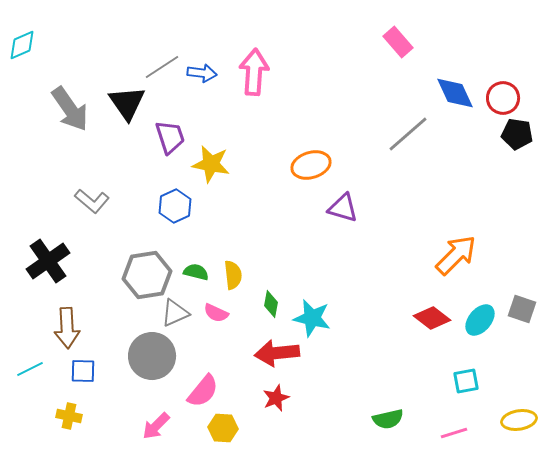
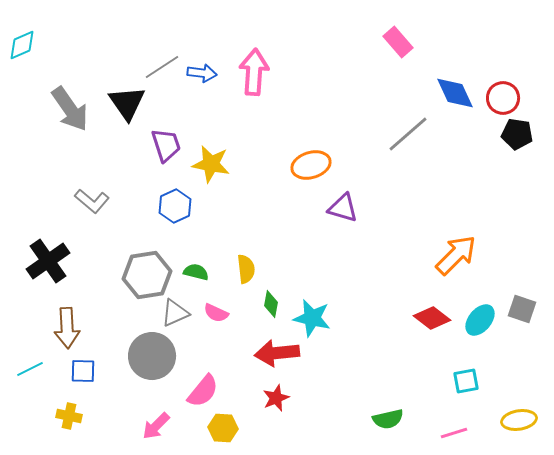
purple trapezoid at (170, 137): moved 4 px left, 8 px down
yellow semicircle at (233, 275): moved 13 px right, 6 px up
